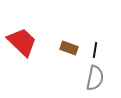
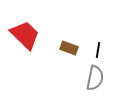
red trapezoid: moved 3 px right, 7 px up
black line: moved 3 px right
